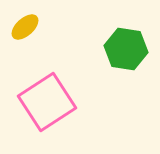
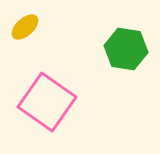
pink square: rotated 22 degrees counterclockwise
